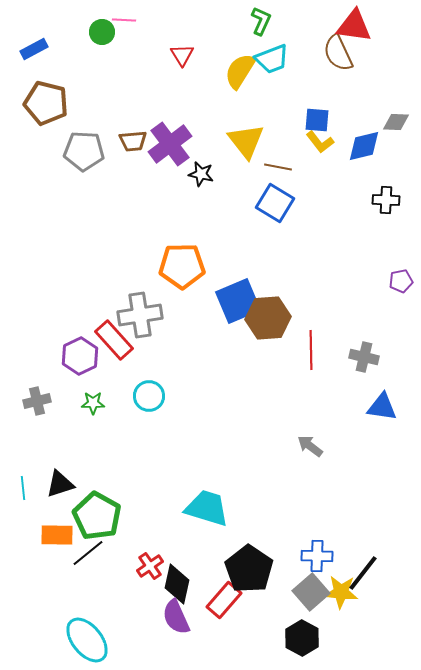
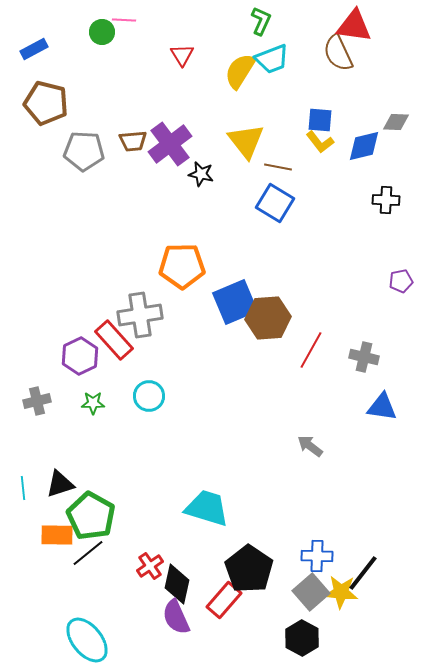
blue square at (317, 120): moved 3 px right
blue square at (238, 301): moved 3 px left, 1 px down
red line at (311, 350): rotated 30 degrees clockwise
green pentagon at (97, 516): moved 6 px left
